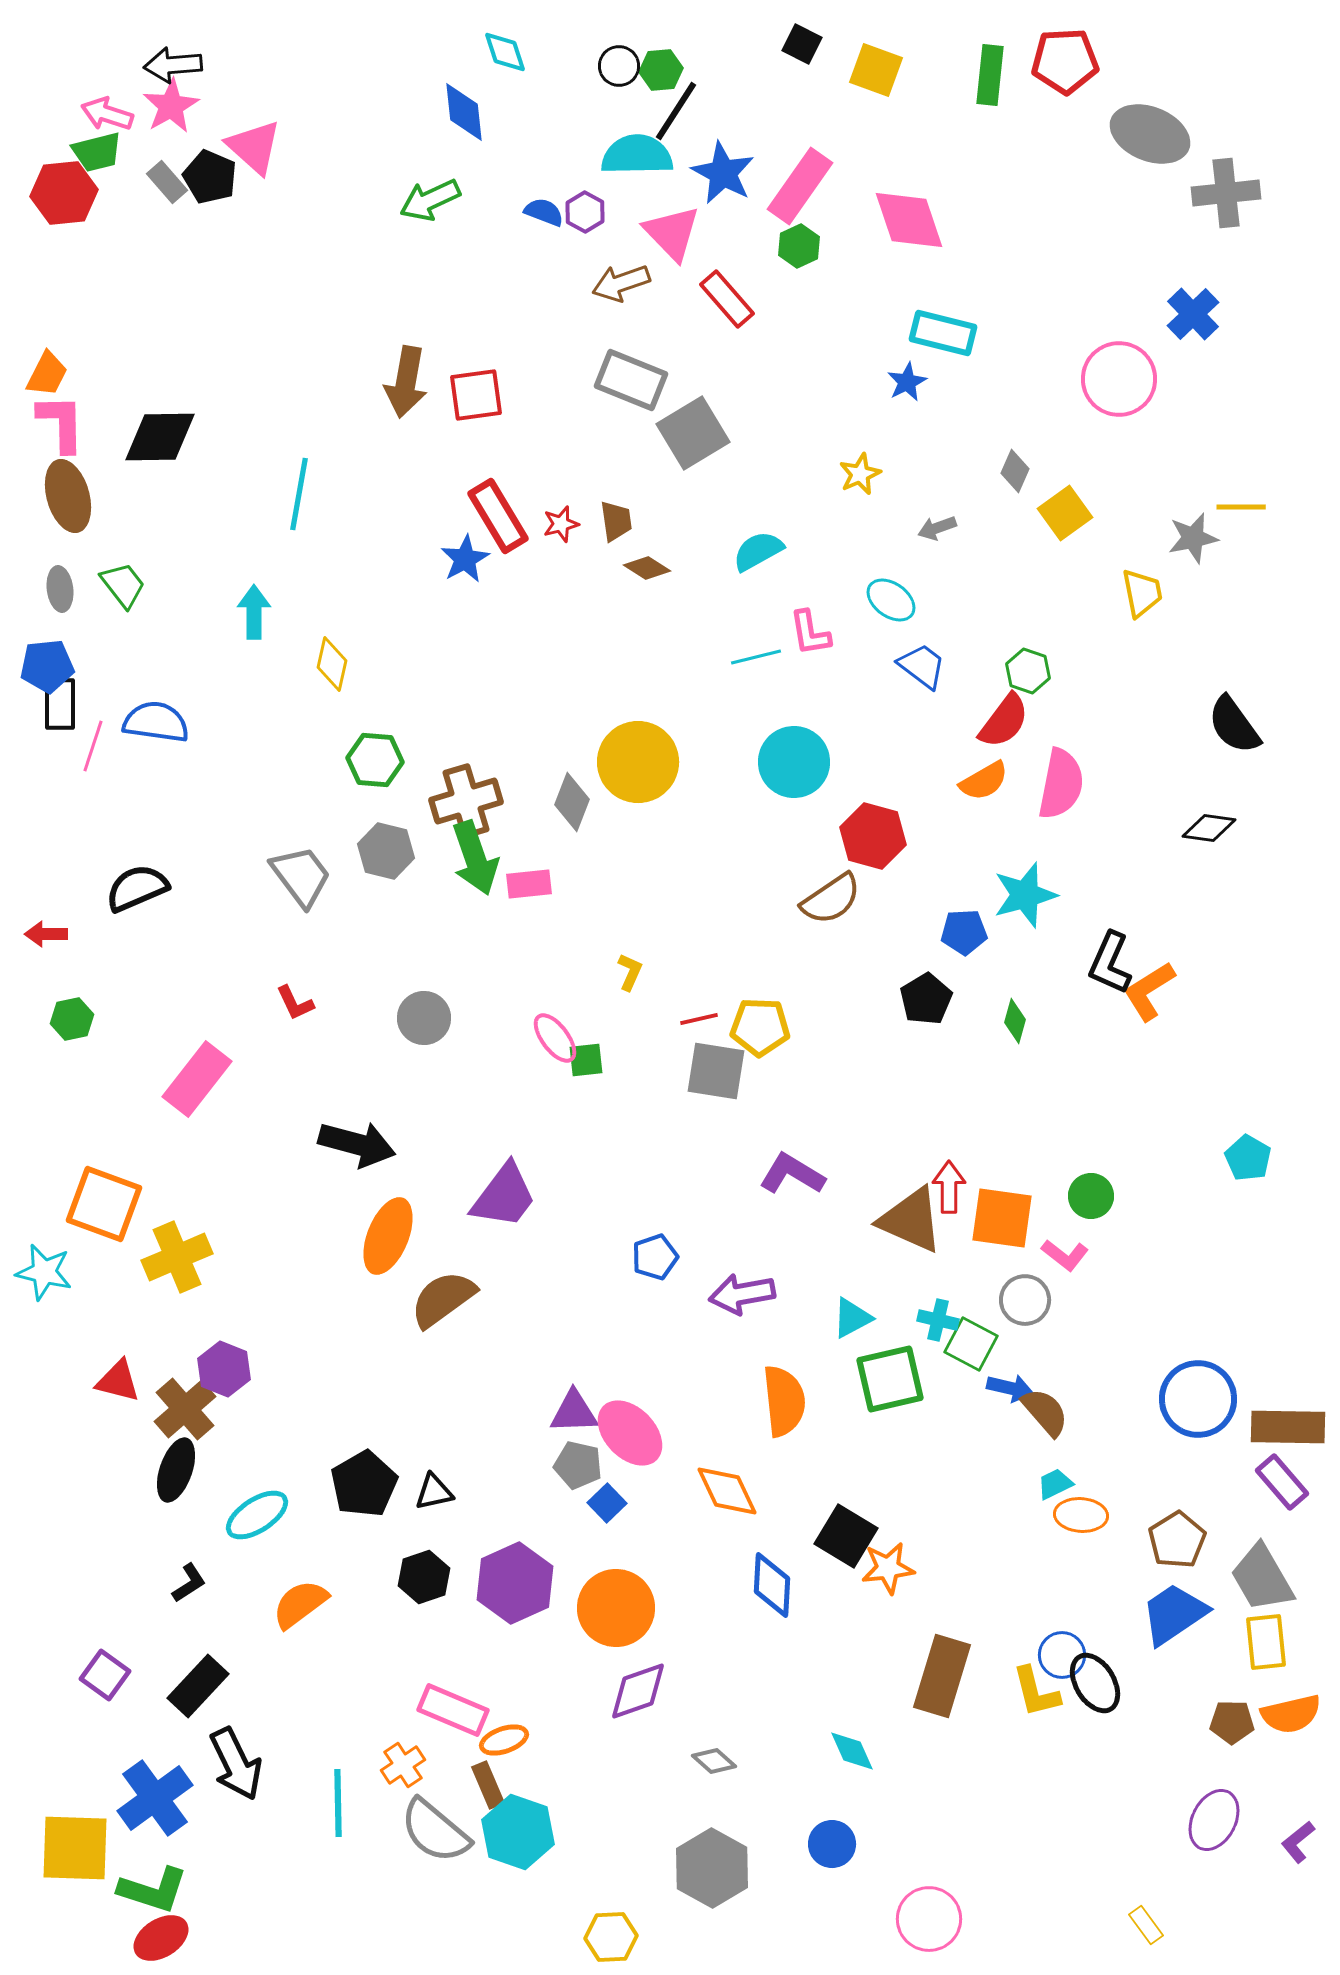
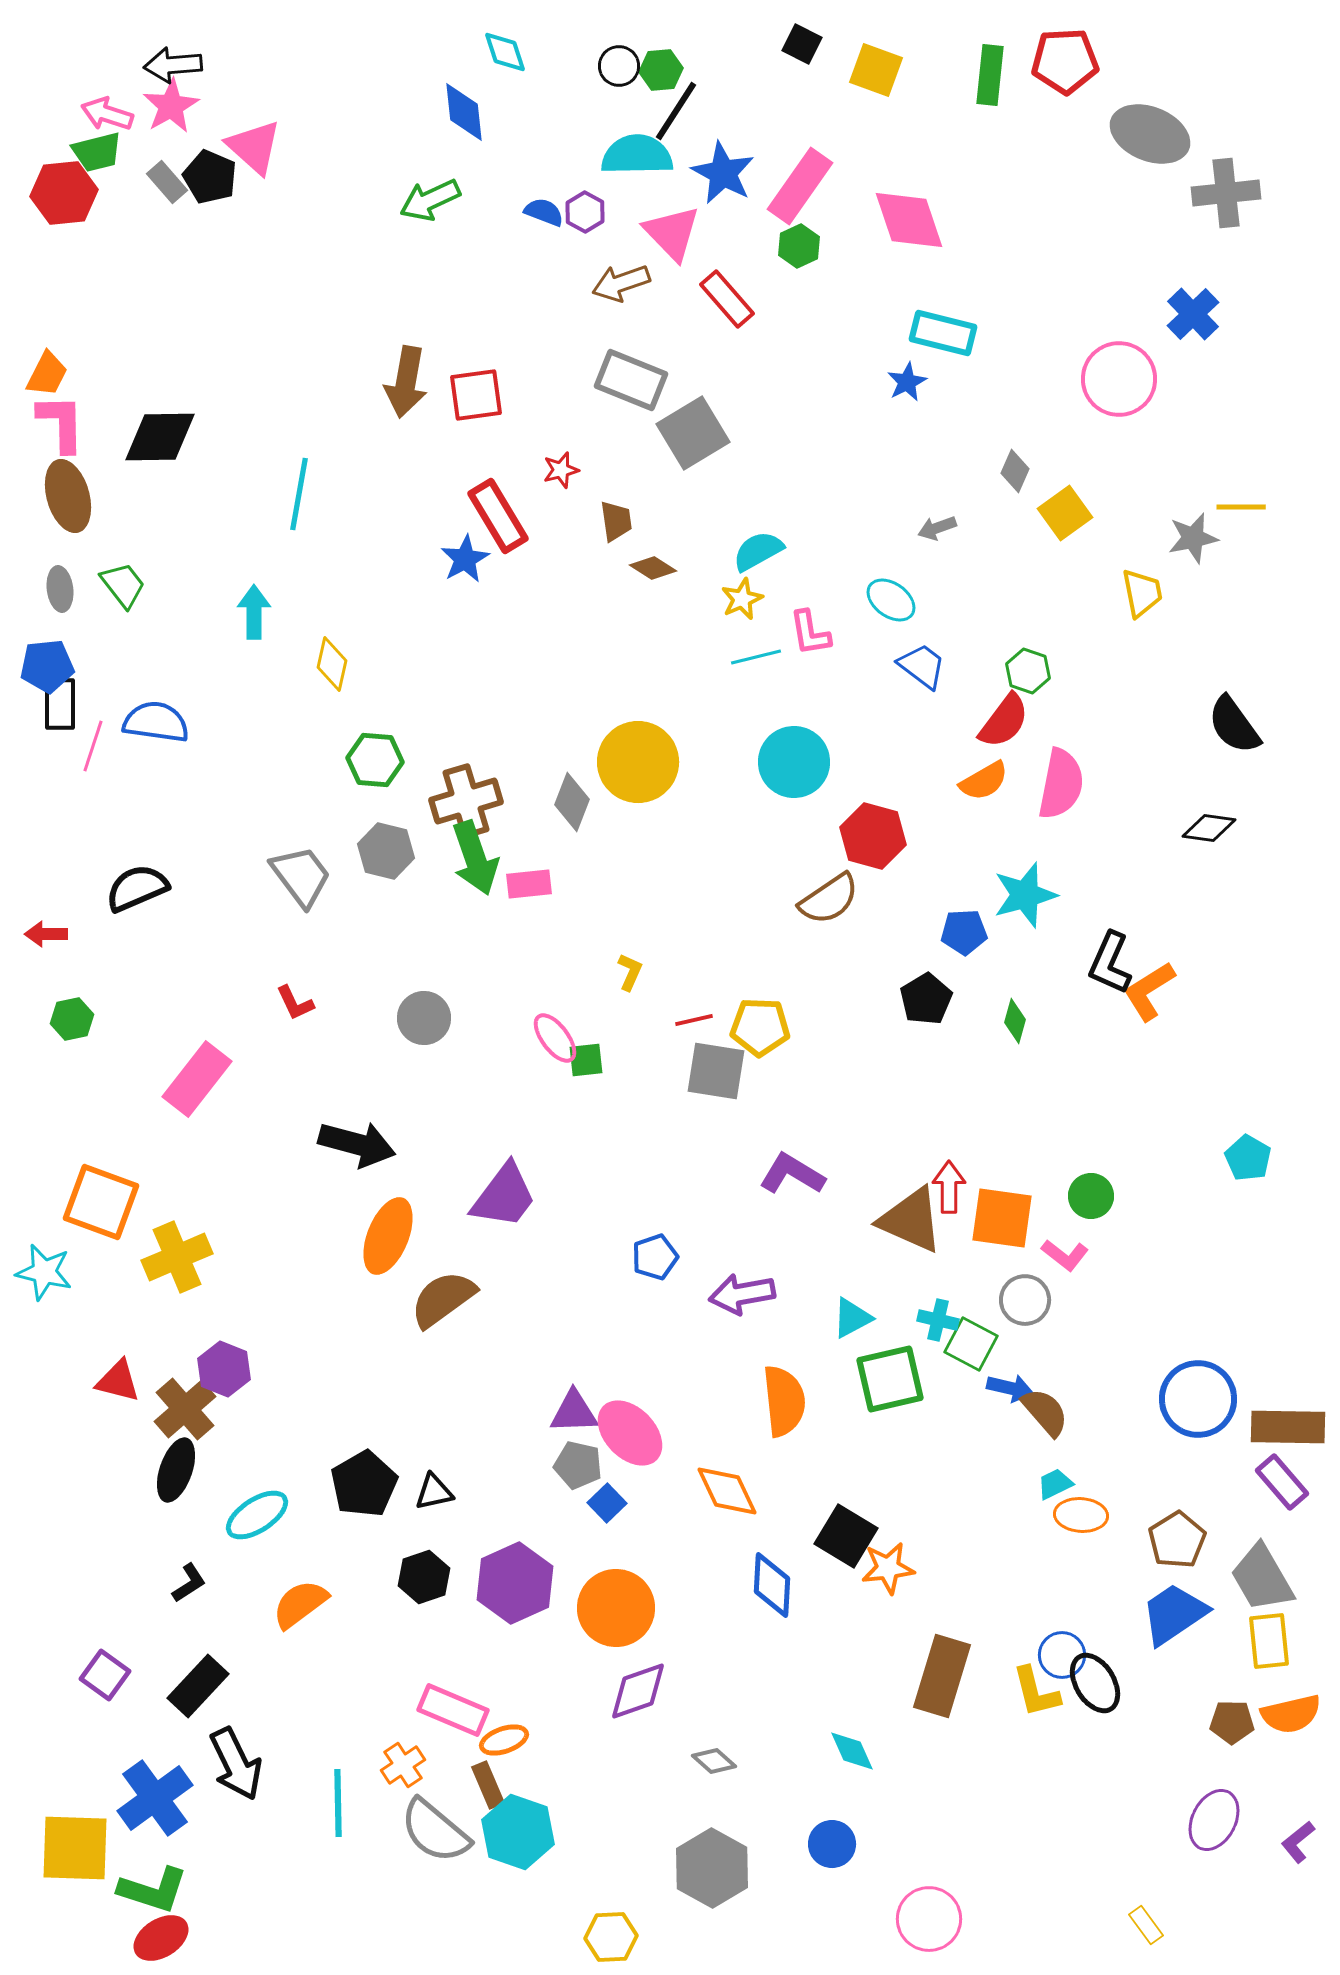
yellow star at (860, 474): moved 118 px left, 125 px down
red star at (561, 524): moved 54 px up
brown diamond at (647, 568): moved 6 px right
brown semicircle at (831, 899): moved 2 px left
red line at (699, 1019): moved 5 px left, 1 px down
orange square at (104, 1204): moved 3 px left, 2 px up
yellow rectangle at (1266, 1642): moved 3 px right, 1 px up
